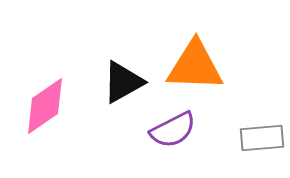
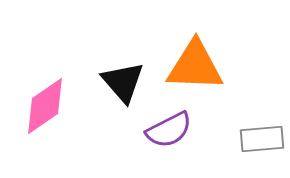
black triangle: rotated 42 degrees counterclockwise
purple semicircle: moved 4 px left
gray rectangle: moved 1 px down
